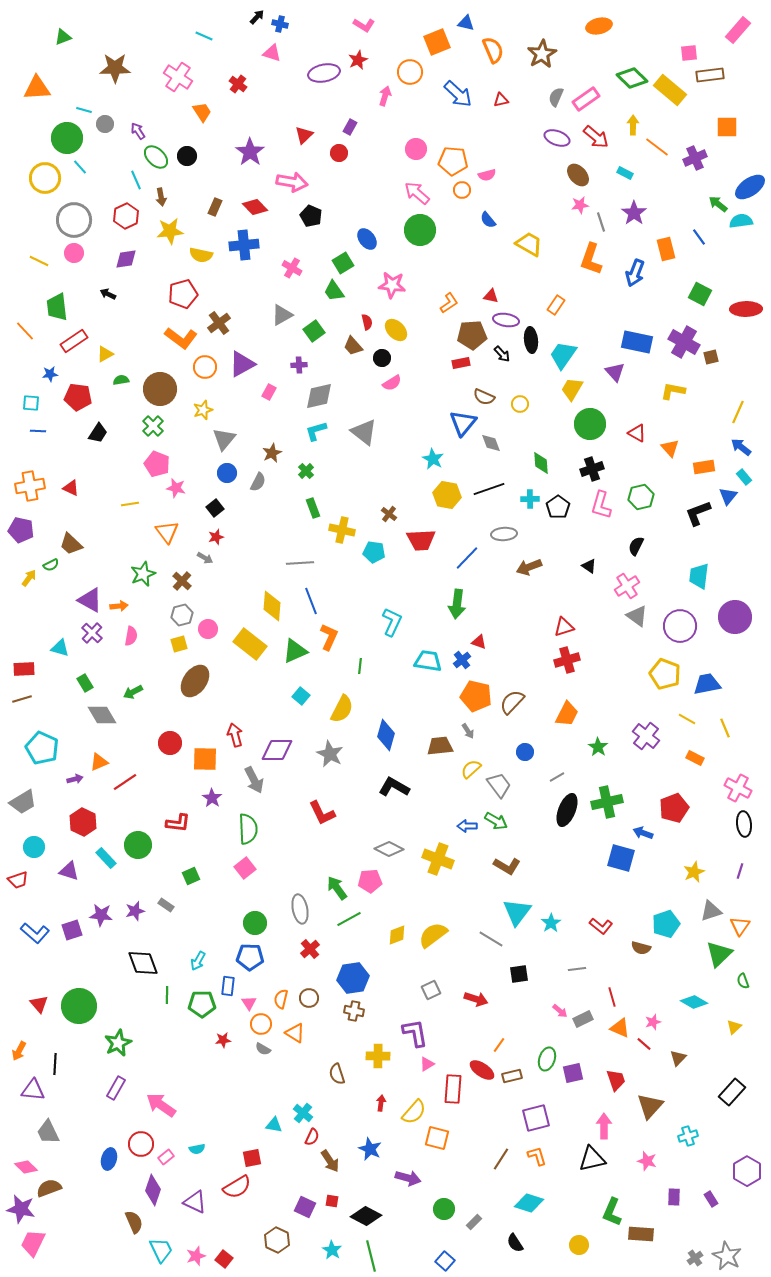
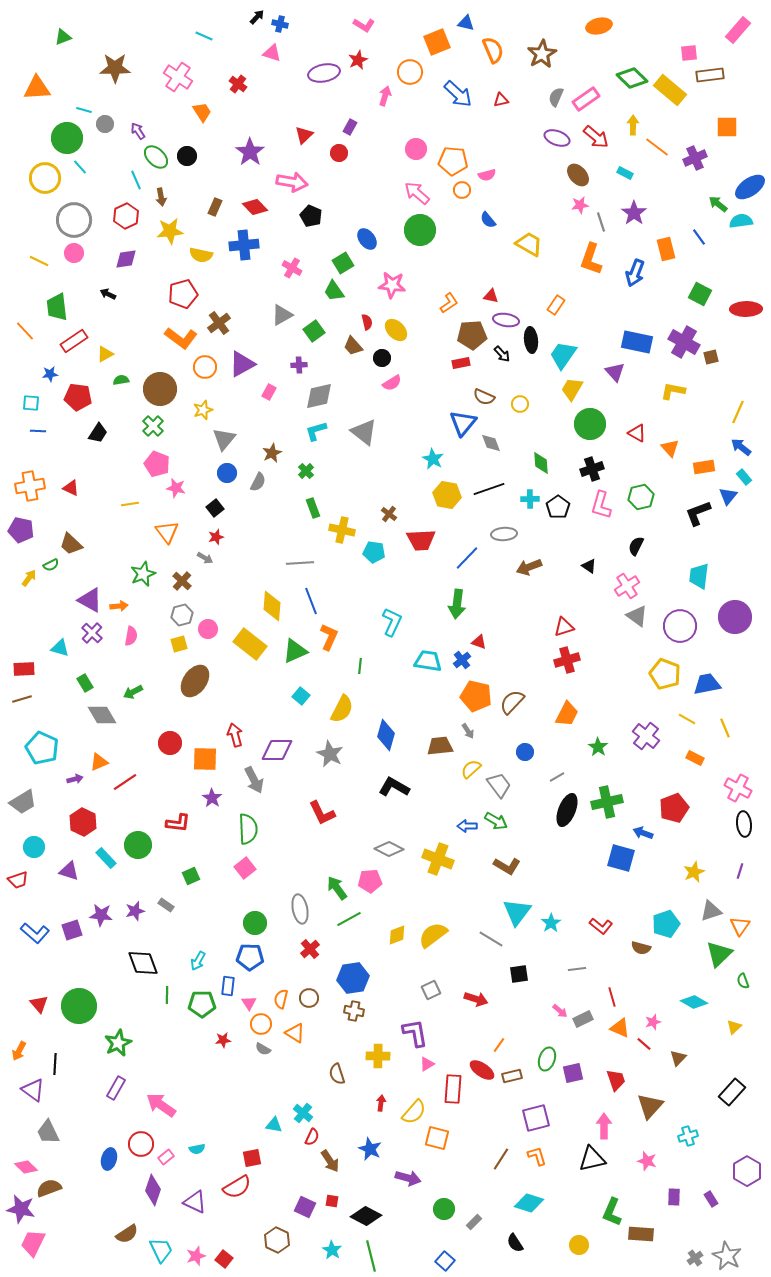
purple triangle at (33, 1090): rotated 30 degrees clockwise
brown semicircle at (134, 1222): moved 7 px left, 12 px down; rotated 80 degrees clockwise
